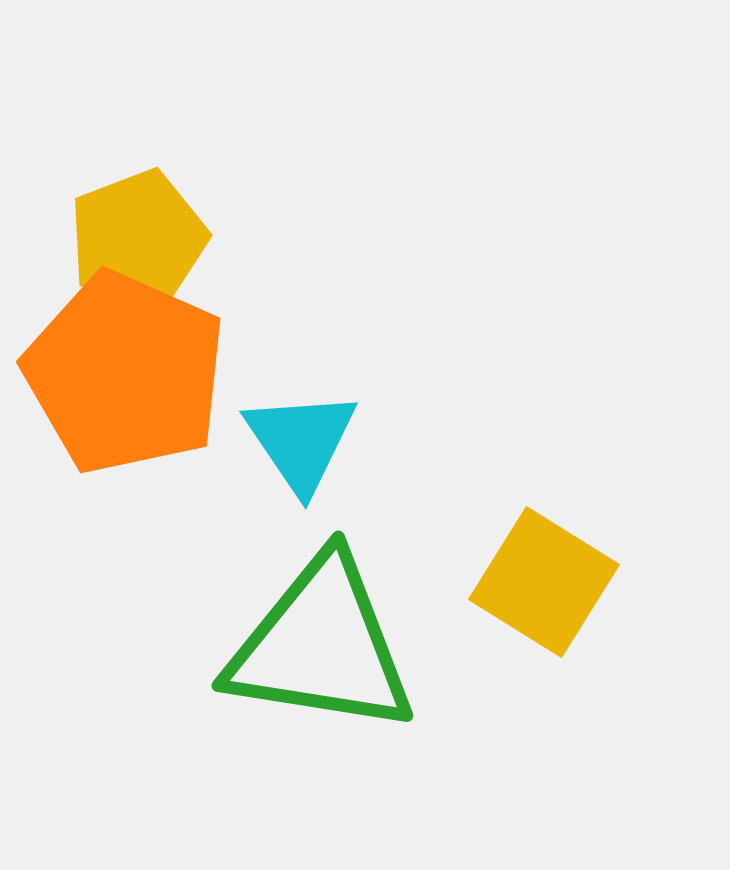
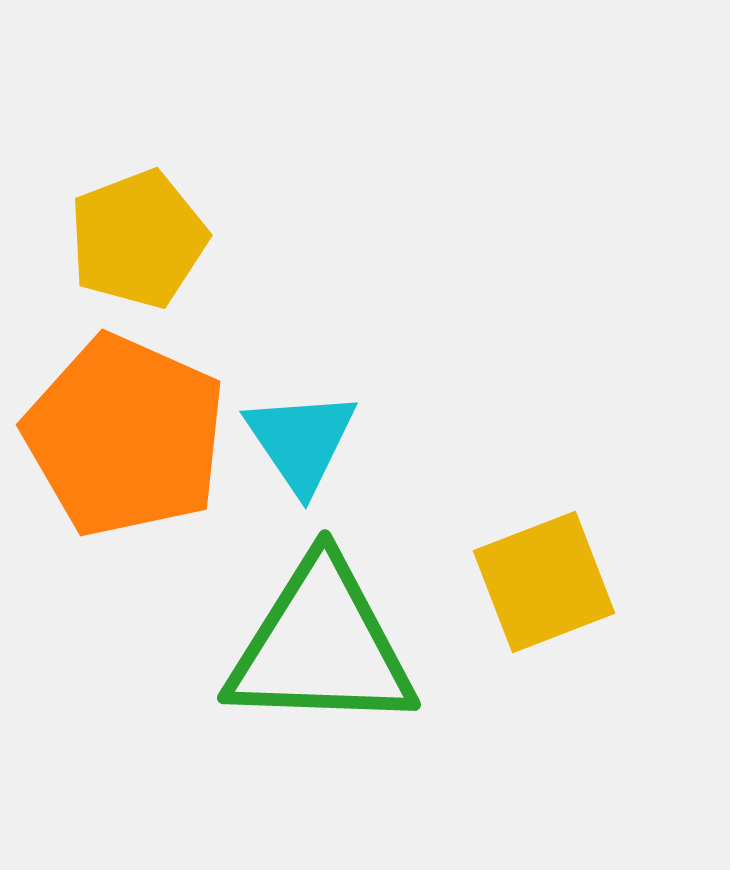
orange pentagon: moved 63 px down
yellow square: rotated 37 degrees clockwise
green triangle: rotated 7 degrees counterclockwise
